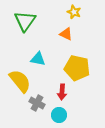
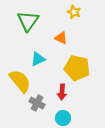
green triangle: moved 3 px right
orange triangle: moved 5 px left, 4 px down
cyan triangle: rotated 35 degrees counterclockwise
cyan circle: moved 4 px right, 3 px down
